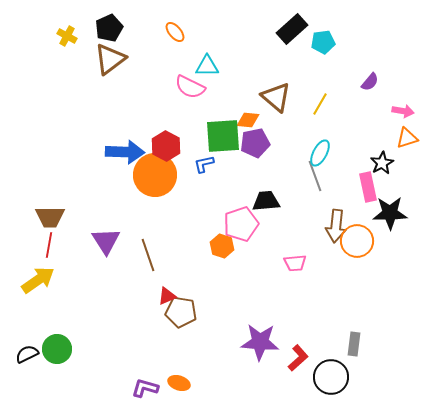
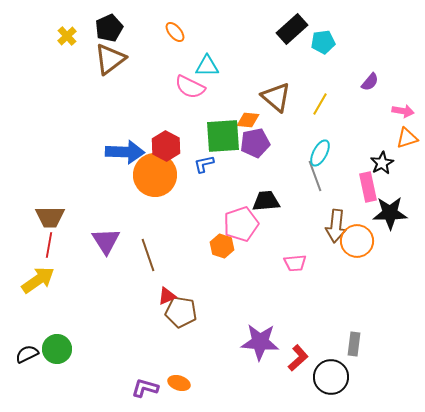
yellow cross at (67, 36): rotated 18 degrees clockwise
